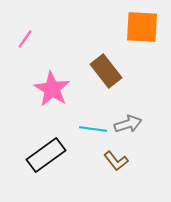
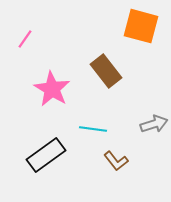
orange square: moved 1 px left, 1 px up; rotated 12 degrees clockwise
gray arrow: moved 26 px right
